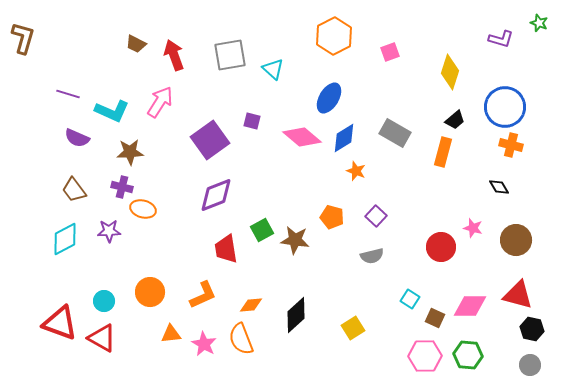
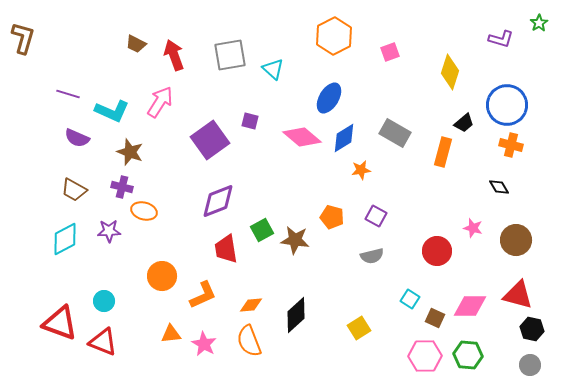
green star at (539, 23): rotated 18 degrees clockwise
blue circle at (505, 107): moved 2 px right, 2 px up
black trapezoid at (455, 120): moved 9 px right, 3 px down
purple square at (252, 121): moved 2 px left
brown star at (130, 152): rotated 24 degrees clockwise
orange star at (356, 171): moved 5 px right, 1 px up; rotated 30 degrees counterclockwise
brown trapezoid at (74, 190): rotated 24 degrees counterclockwise
purple diamond at (216, 195): moved 2 px right, 6 px down
orange ellipse at (143, 209): moved 1 px right, 2 px down
purple square at (376, 216): rotated 15 degrees counterclockwise
red circle at (441, 247): moved 4 px left, 4 px down
orange circle at (150, 292): moved 12 px right, 16 px up
yellow square at (353, 328): moved 6 px right
red triangle at (102, 338): moved 1 px right, 4 px down; rotated 8 degrees counterclockwise
orange semicircle at (241, 339): moved 8 px right, 2 px down
